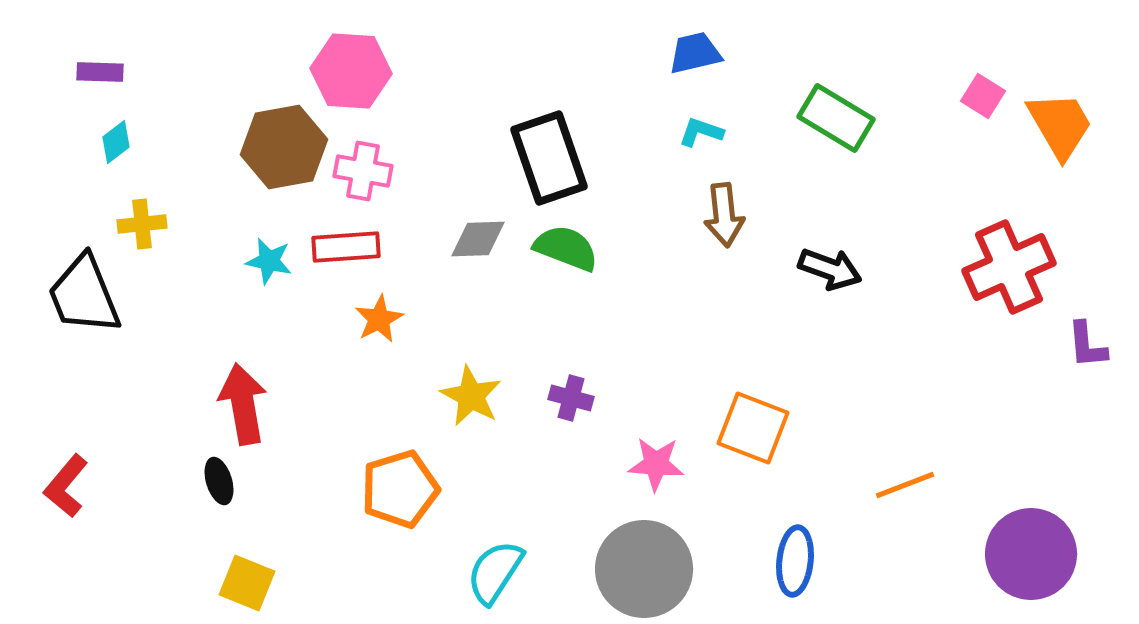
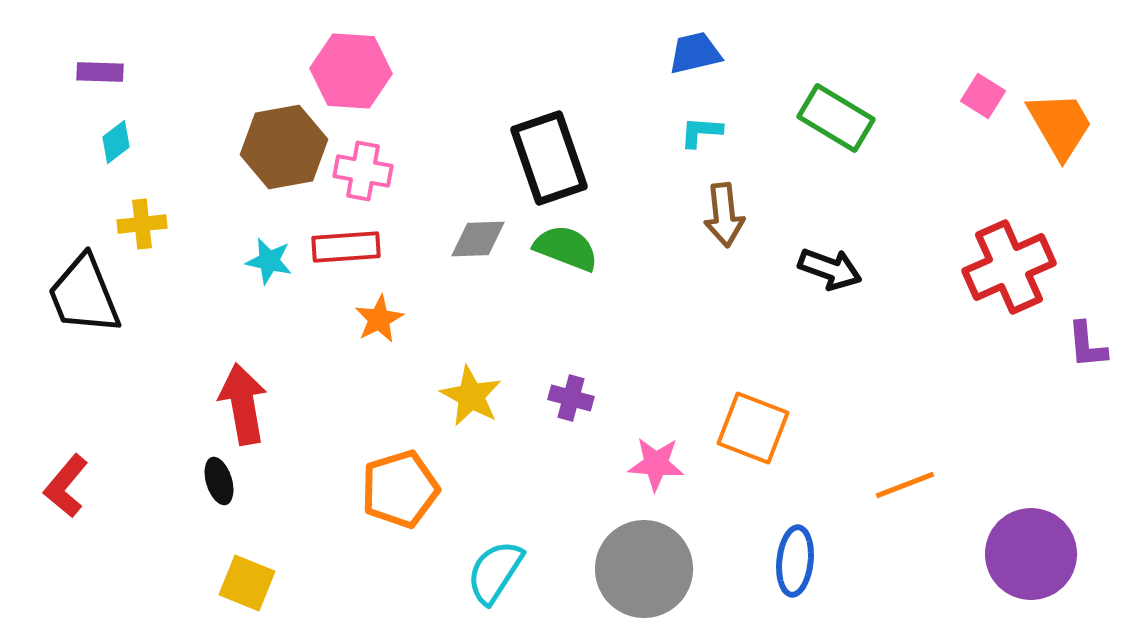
cyan L-shape: rotated 15 degrees counterclockwise
